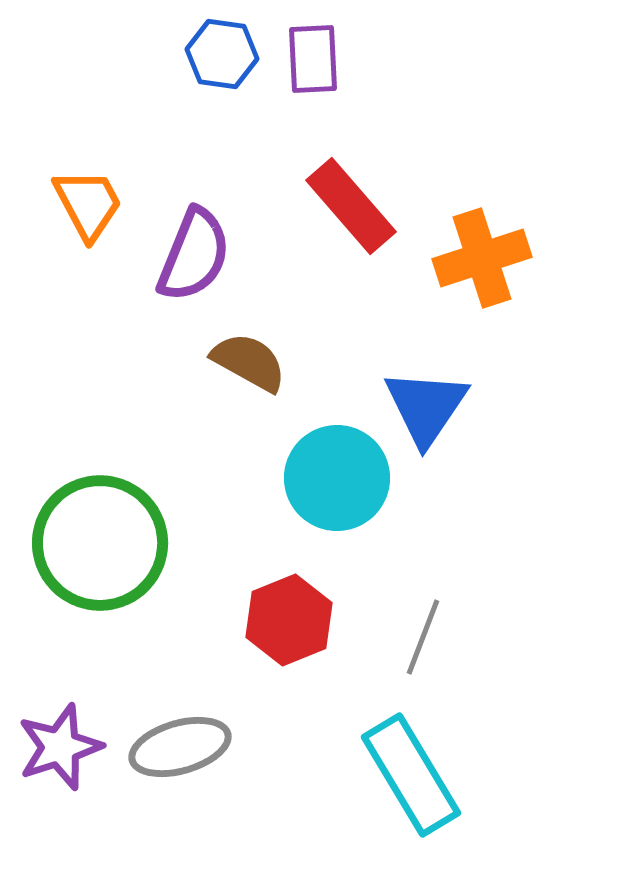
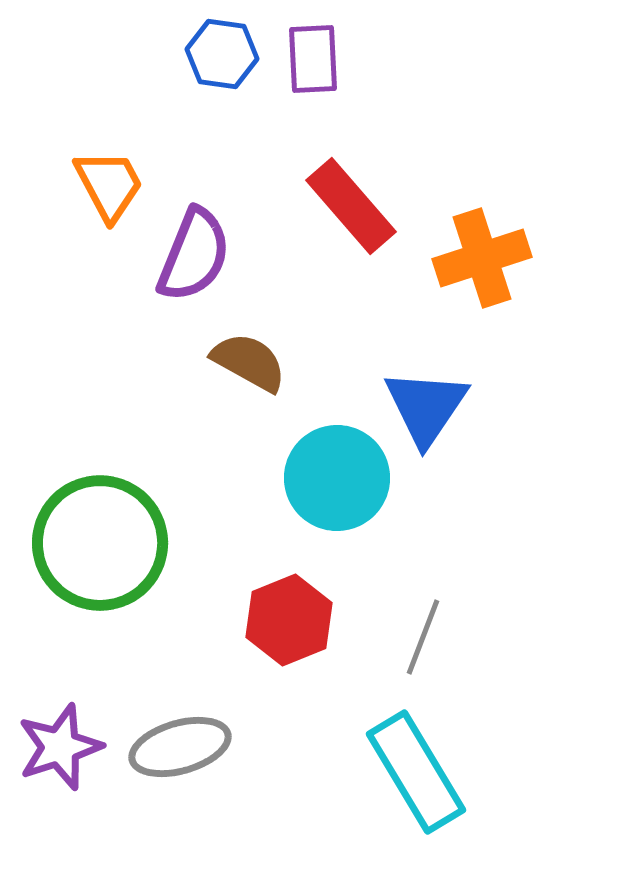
orange trapezoid: moved 21 px right, 19 px up
cyan rectangle: moved 5 px right, 3 px up
